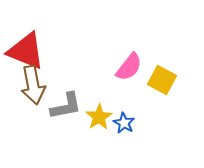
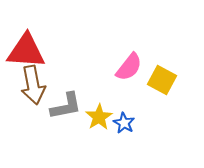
red triangle: rotated 18 degrees counterclockwise
